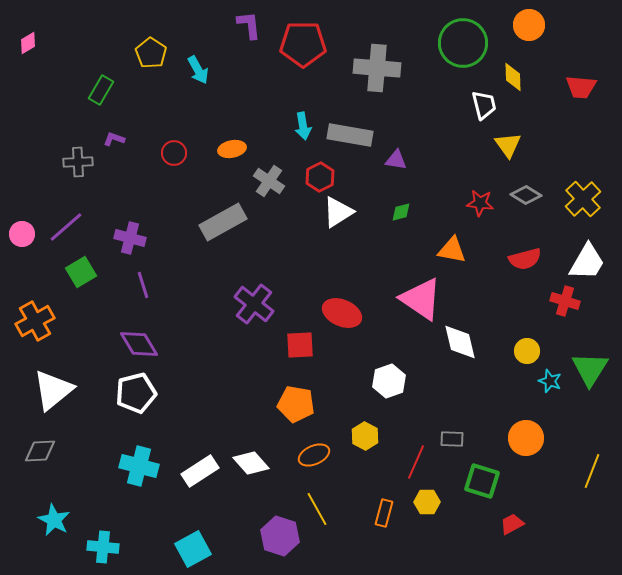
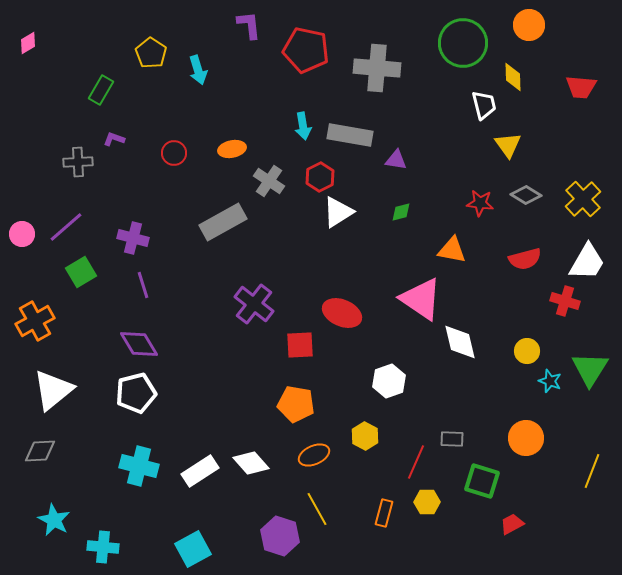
red pentagon at (303, 44): moved 3 px right, 6 px down; rotated 12 degrees clockwise
cyan arrow at (198, 70): rotated 12 degrees clockwise
purple cross at (130, 238): moved 3 px right
